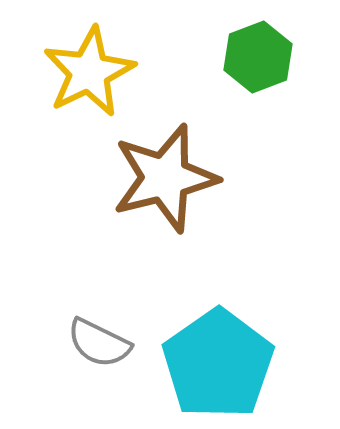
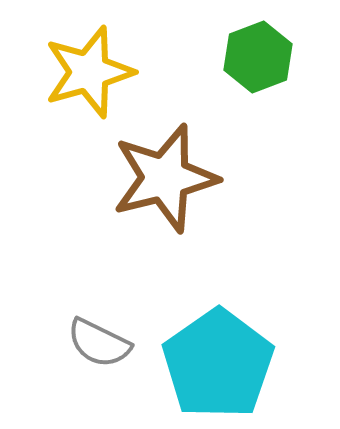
yellow star: rotated 10 degrees clockwise
